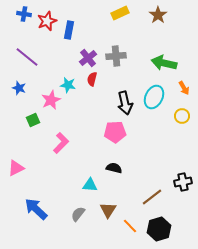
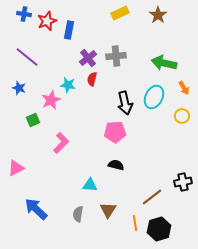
black semicircle: moved 2 px right, 3 px up
gray semicircle: rotated 28 degrees counterclockwise
orange line: moved 5 px right, 3 px up; rotated 35 degrees clockwise
